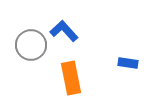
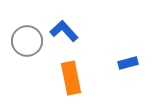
gray circle: moved 4 px left, 4 px up
blue rectangle: rotated 24 degrees counterclockwise
